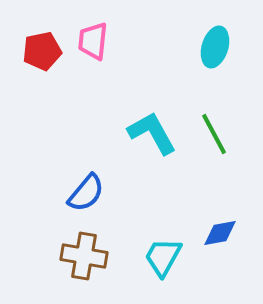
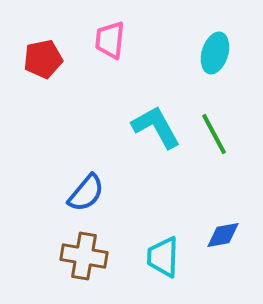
pink trapezoid: moved 17 px right, 1 px up
cyan ellipse: moved 6 px down
red pentagon: moved 1 px right, 8 px down
cyan L-shape: moved 4 px right, 6 px up
blue diamond: moved 3 px right, 2 px down
cyan trapezoid: rotated 27 degrees counterclockwise
